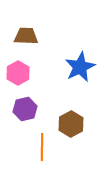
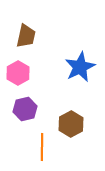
brown trapezoid: rotated 100 degrees clockwise
